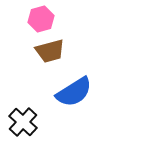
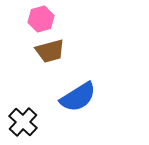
blue semicircle: moved 4 px right, 5 px down
